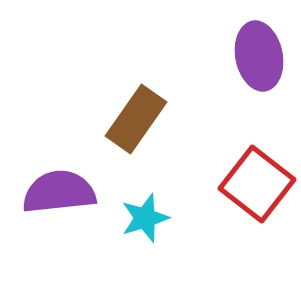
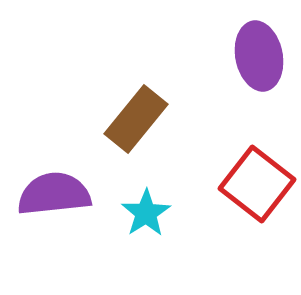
brown rectangle: rotated 4 degrees clockwise
purple semicircle: moved 5 px left, 2 px down
cyan star: moved 1 px right, 5 px up; rotated 15 degrees counterclockwise
